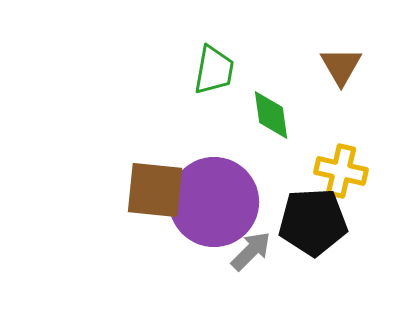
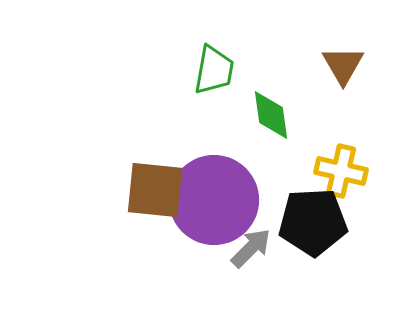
brown triangle: moved 2 px right, 1 px up
purple circle: moved 2 px up
gray arrow: moved 3 px up
